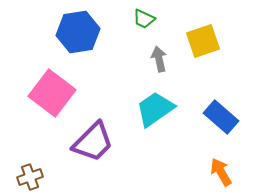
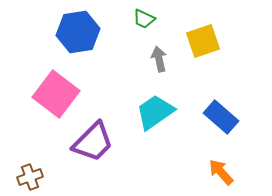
pink square: moved 4 px right, 1 px down
cyan trapezoid: moved 3 px down
orange arrow: rotated 12 degrees counterclockwise
